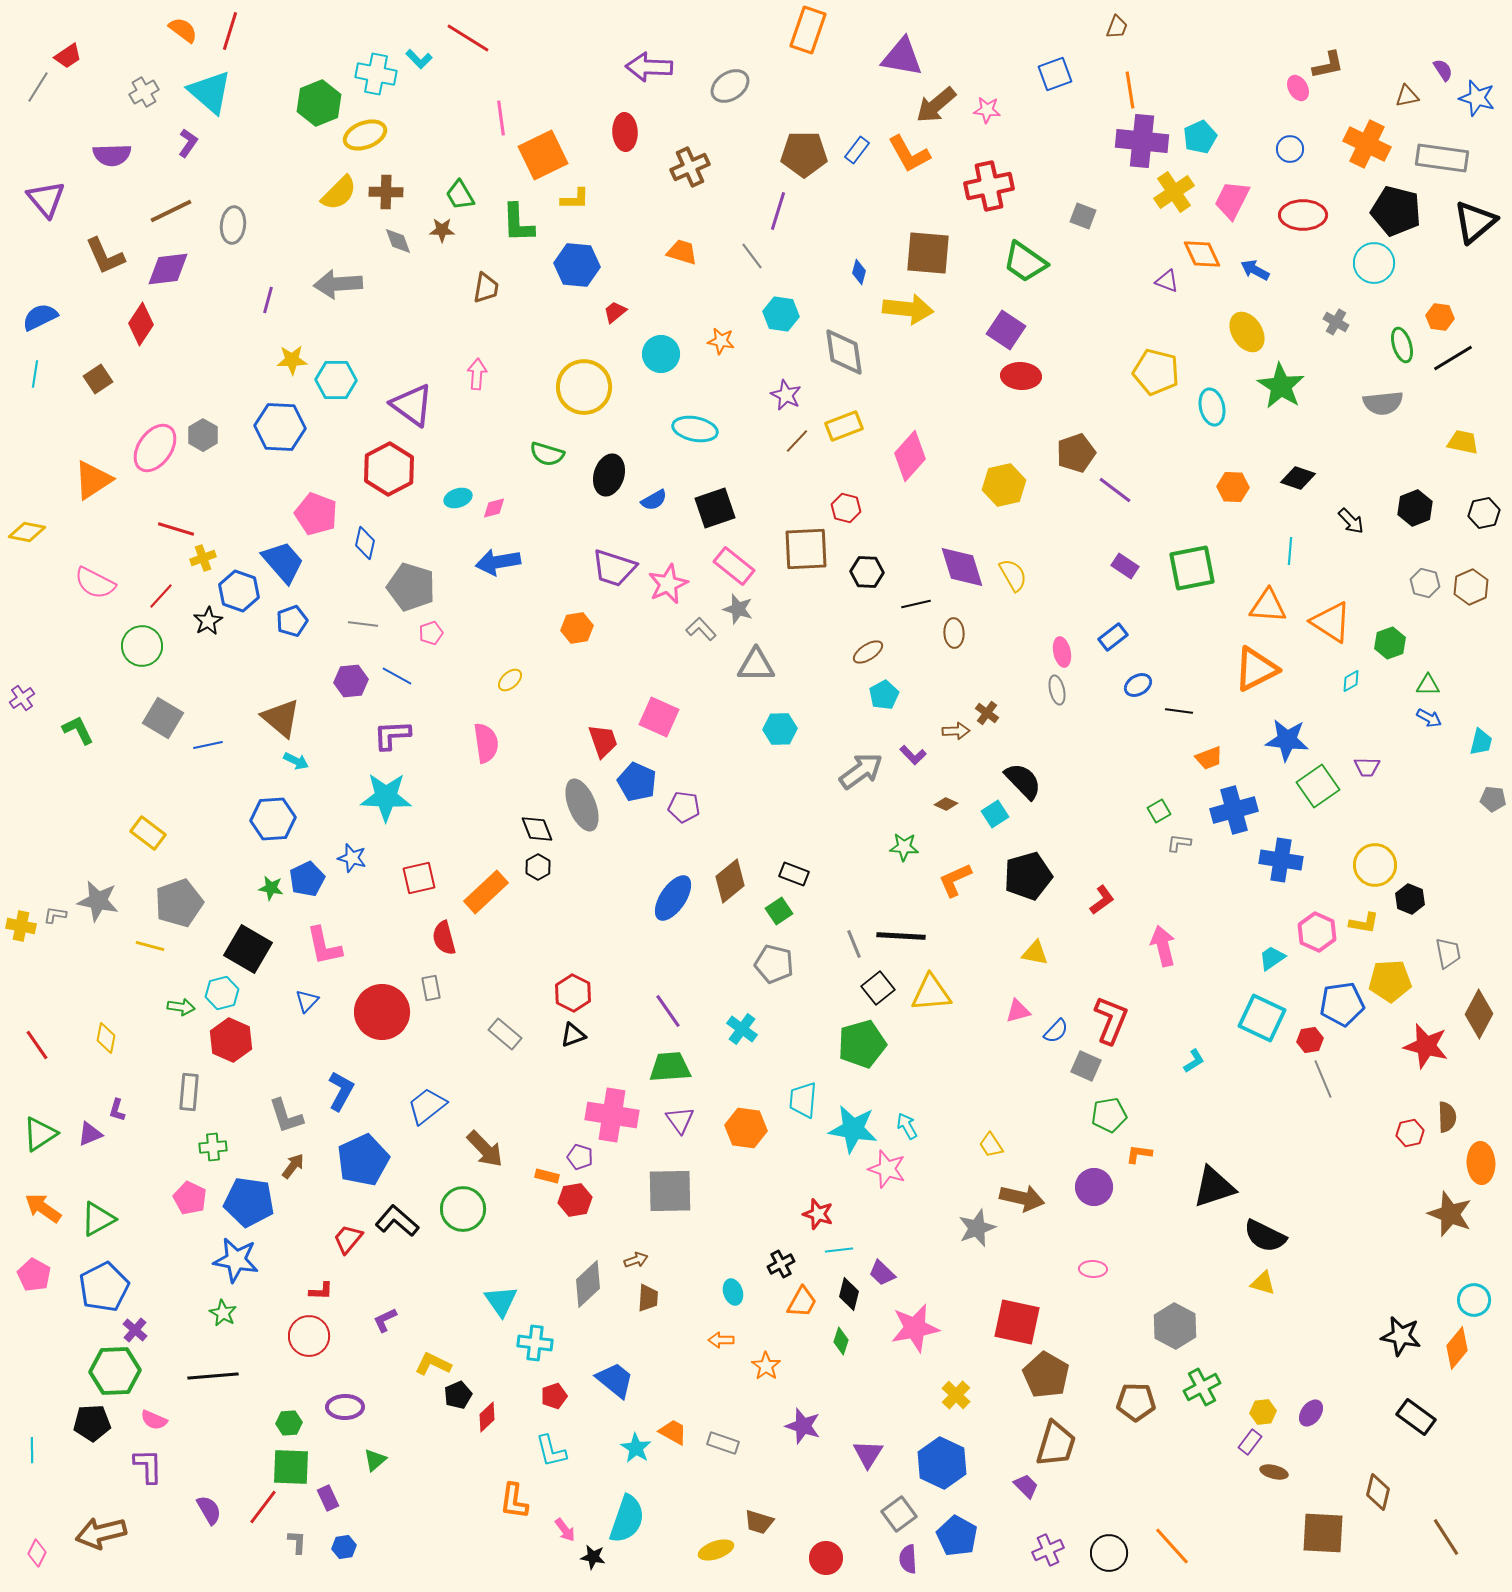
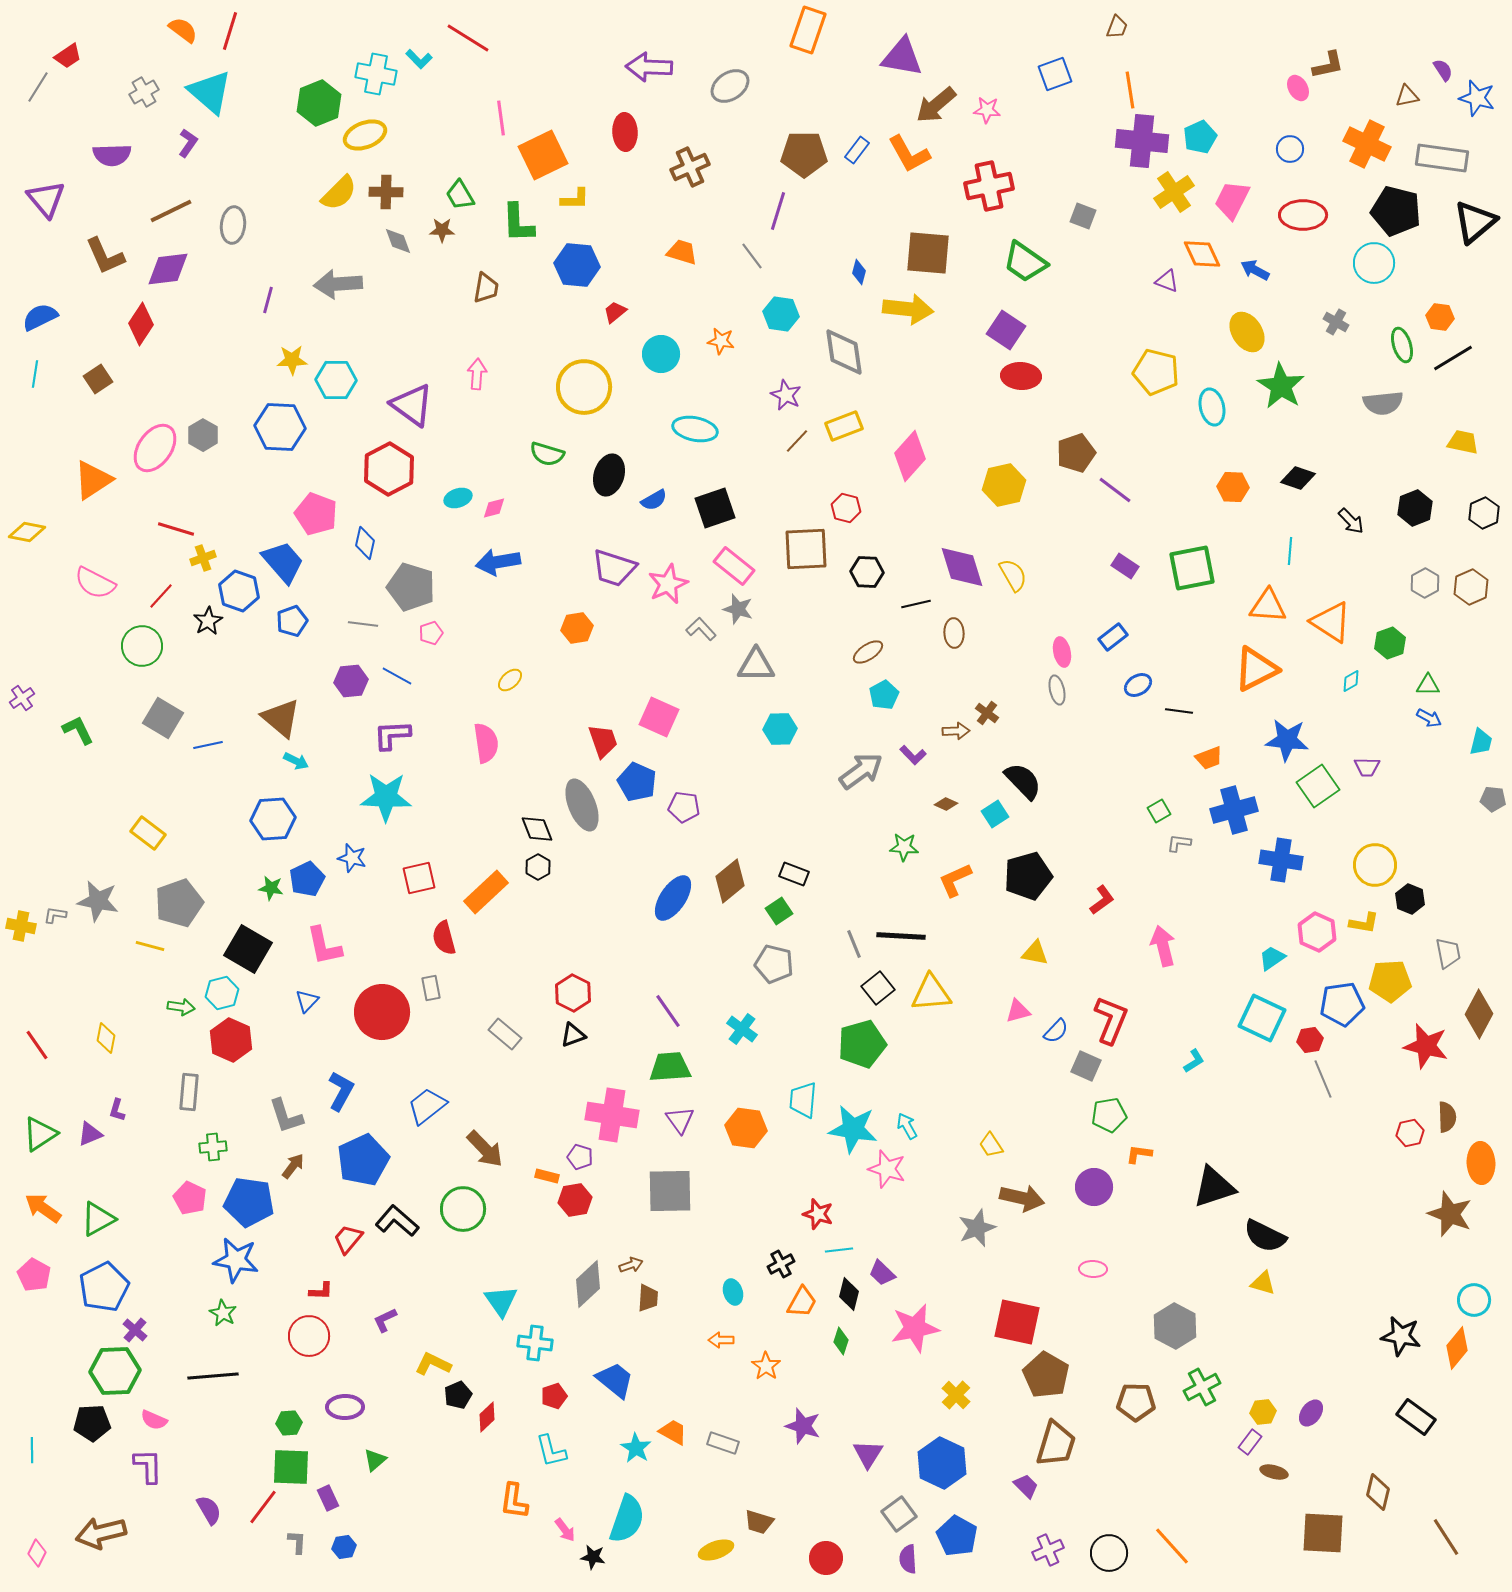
black hexagon at (1484, 513): rotated 12 degrees counterclockwise
gray hexagon at (1425, 583): rotated 16 degrees clockwise
brown arrow at (636, 1260): moved 5 px left, 5 px down
